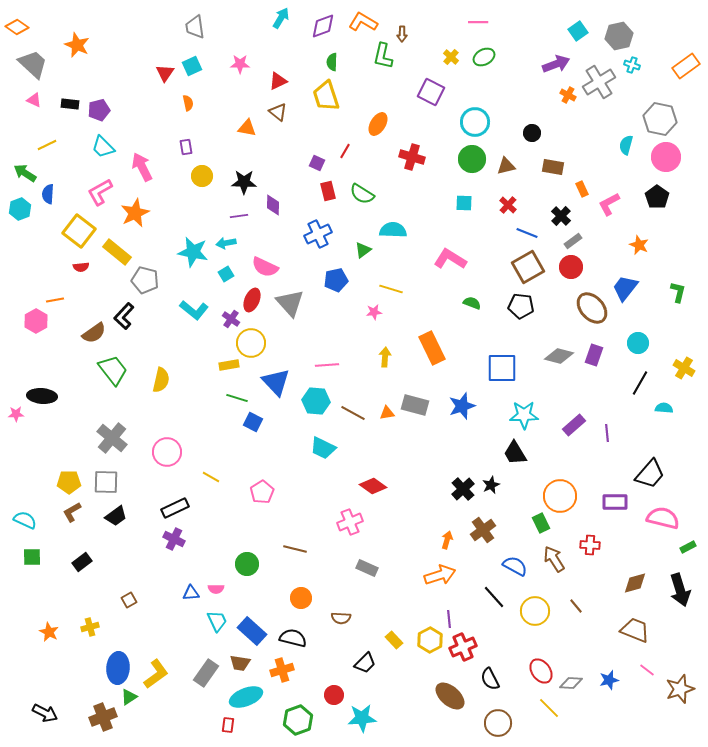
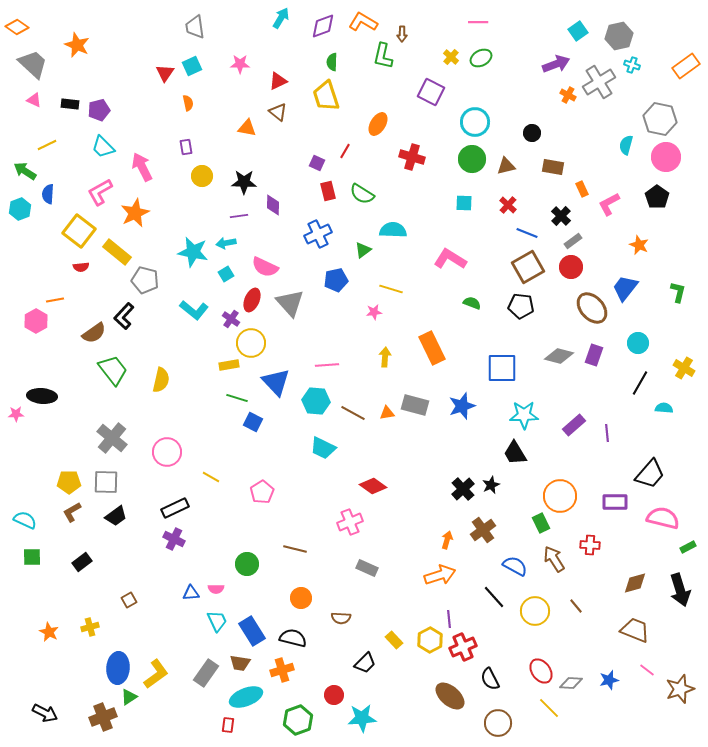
green ellipse at (484, 57): moved 3 px left, 1 px down
green arrow at (25, 173): moved 2 px up
blue rectangle at (252, 631): rotated 16 degrees clockwise
